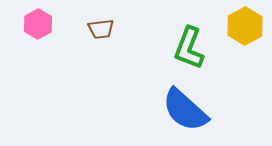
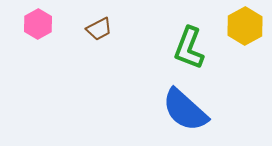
brown trapezoid: moved 2 px left; rotated 20 degrees counterclockwise
